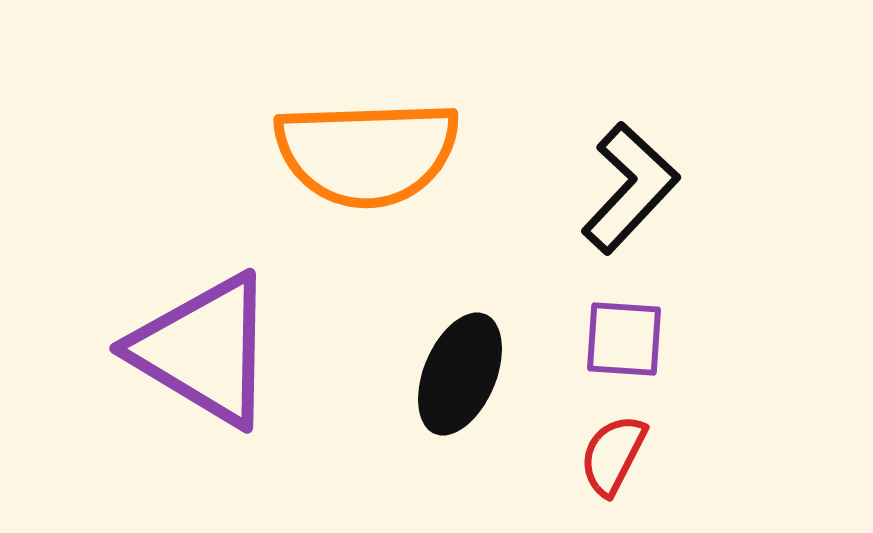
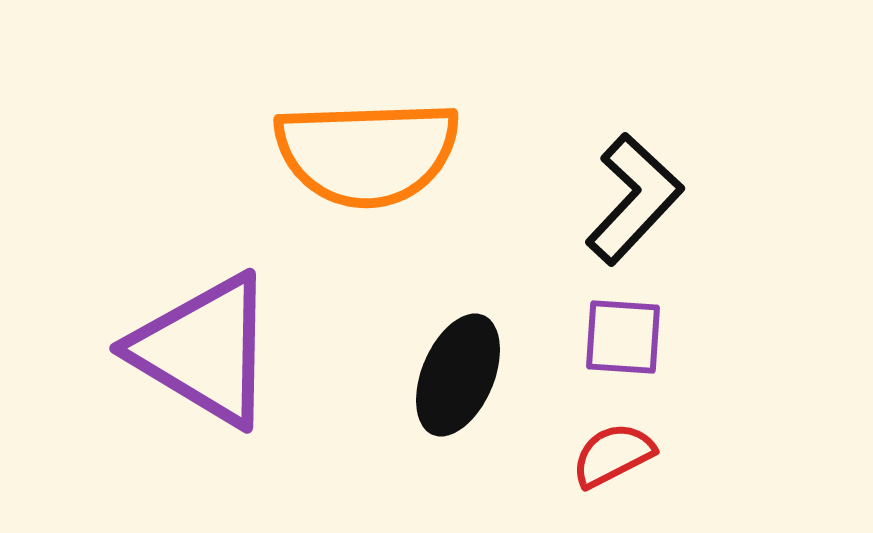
black L-shape: moved 4 px right, 11 px down
purple square: moved 1 px left, 2 px up
black ellipse: moved 2 px left, 1 px down
red semicircle: rotated 36 degrees clockwise
